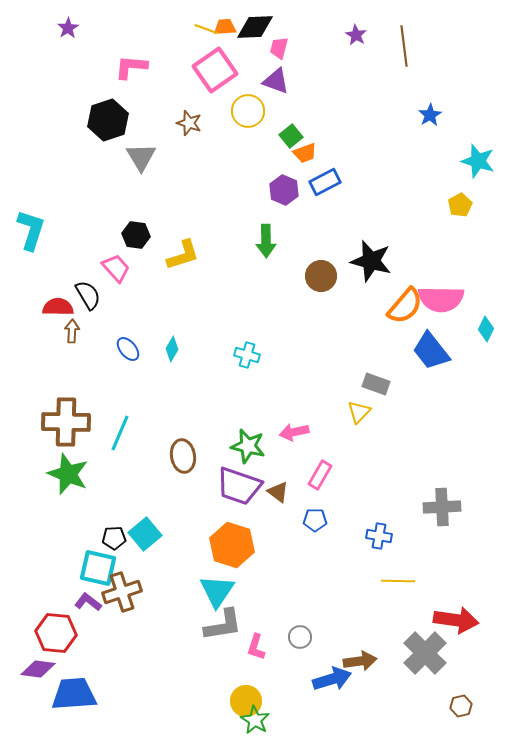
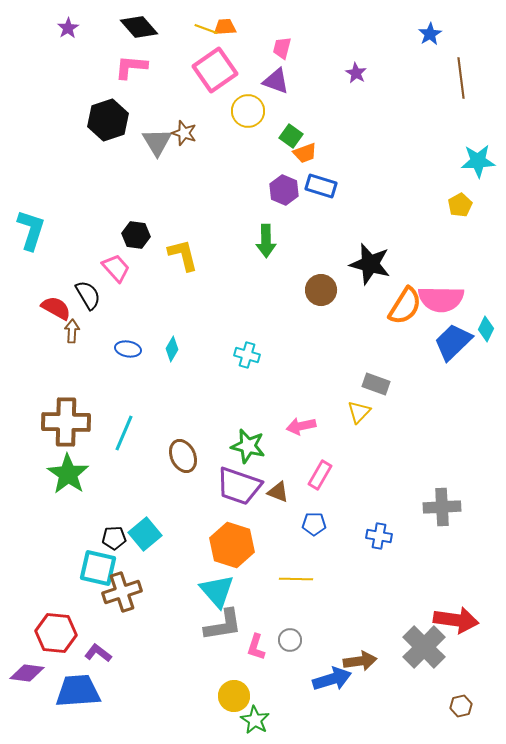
black diamond at (255, 27): moved 116 px left; rotated 51 degrees clockwise
purple star at (356, 35): moved 38 px down
brown line at (404, 46): moved 57 px right, 32 px down
pink trapezoid at (279, 48): moved 3 px right
blue star at (430, 115): moved 81 px up
brown star at (189, 123): moved 5 px left, 10 px down
green square at (291, 136): rotated 15 degrees counterclockwise
gray triangle at (141, 157): moved 16 px right, 15 px up
cyan star at (478, 161): rotated 20 degrees counterclockwise
blue rectangle at (325, 182): moved 4 px left, 4 px down; rotated 44 degrees clockwise
yellow L-shape at (183, 255): rotated 87 degrees counterclockwise
black star at (371, 261): moved 1 px left, 3 px down
brown circle at (321, 276): moved 14 px down
orange semicircle at (405, 306): rotated 9 degrees counterclockwise
red semicircle at (58, 307): moved 2 px left, 1 px down; rotated 28 degrees clockwise
blue ellipse at (128, 349): rotated 40 degrees counterclockwise
blue trapezoid at (431, 351): moved 22 px right, 9 px up; rotated 84 degrees clockwise
pink arrow at (294, 432): moved 7 px right, 6 px up
cyan line at (120, 433): moved 4 px right
brown ellipse at (183, 456): rotated 16 degrees counterclockwise
green star at (68, 474): rotated 12 degrees clockwise
brown triangle at (278, 492): rotated 15 degrees counterclockwise
blue pentagon at (315, 520): moved 1 px left, 4 px down
yellow line at (398, 581): moved 102 px left, 2 px up
cyan triangle at (217, 591): rotated 15 degrees counterclockwise
purple L-shape at (88, 602): moved 10 px right, 51 px down
gray circle at (300, 637): moved 10 px left, 3 px down
gray cross at (425, 653): moved 1 px left, 6 px up
purple diamond at (38, 669): moved 11 px left, 4 px down
blue trapezoid at (74, 694): moved 4 px right, 3 px up
yellow circle at (246, 701): moved 12 px left, 5 px up
